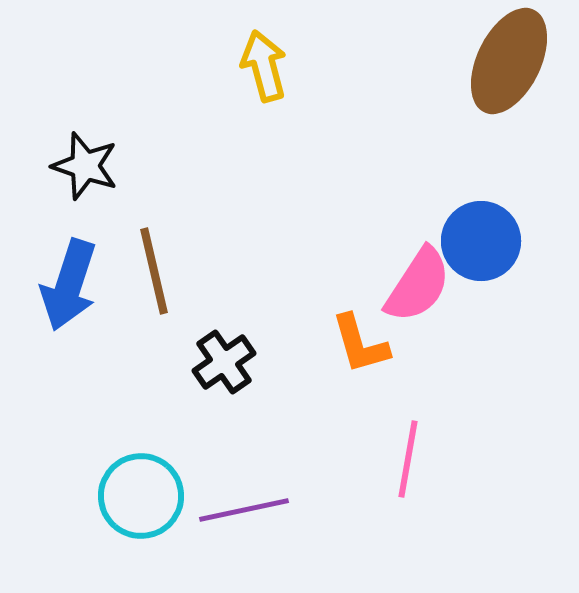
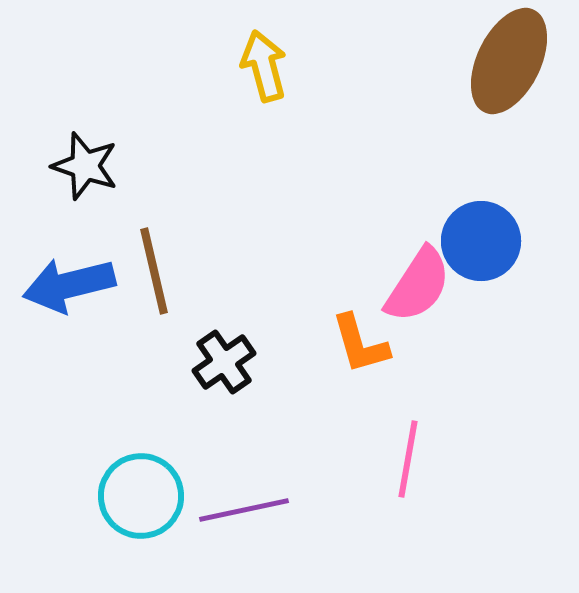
blue arrow: rotated 58 degrees clockwise
